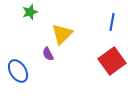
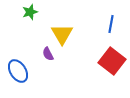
blue line: moved 1 px left, 2 px down
yellow triangle: rotated 15 degrees counterclockwise
red square: rotated 16 degrees counterclockwise
